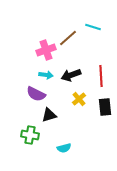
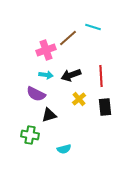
cyan semicircle: moved 1 px down
